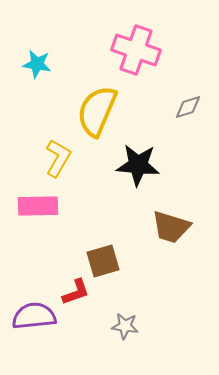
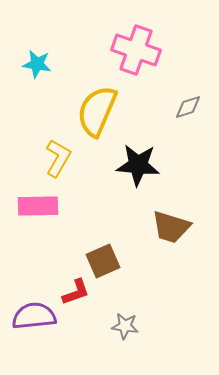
brown square: rotated 8 degrees counterclockwise
